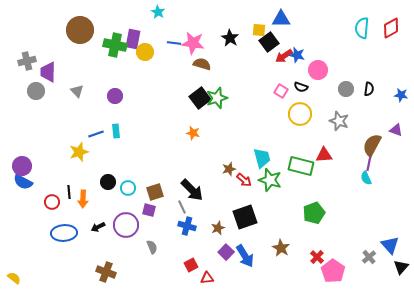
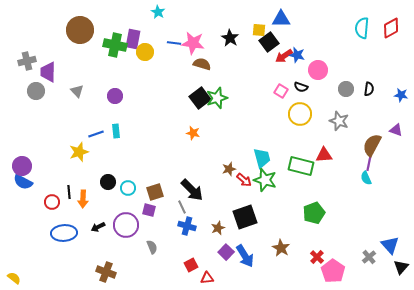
green star at (270, 180): moved 5 px left
